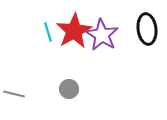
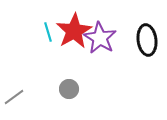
black ellipse: moved 11 px down
purple star: moved 2 px left, 3 px down
gray line: moved 3 px down; rotated 50 degrees counterclockwise
